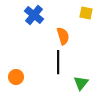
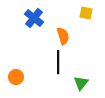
blue cross: moved 3 px down
